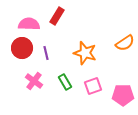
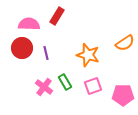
orange star: moved 3 px right, 2 px down
pink cross: moved 10 px right, 6 px down
